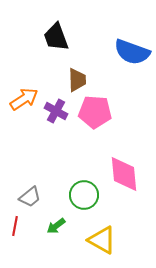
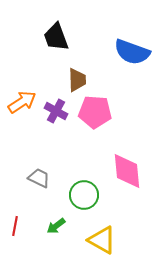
orange arrow: moved 2 px left, 3 px down
pink diamond: moved 3 px right, 3 px up
gray trapezoid: moved 9 px right, 19 px up; rotated 115 degrees counterclockwise
